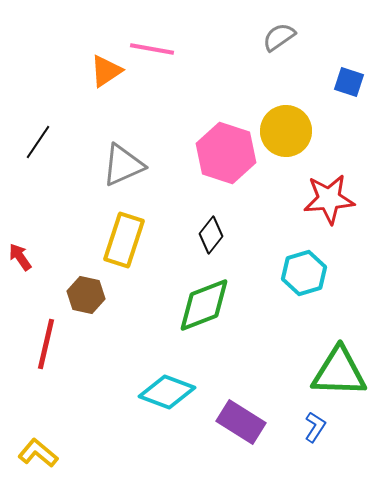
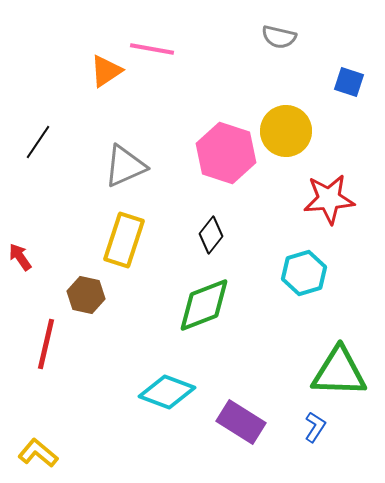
gray semicircle: rotated 132 degrees counterclockwise
gray triangle: moved 2 px right, 1 px down
